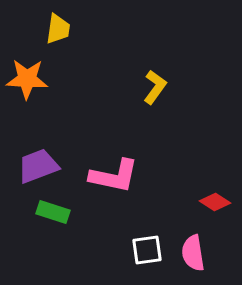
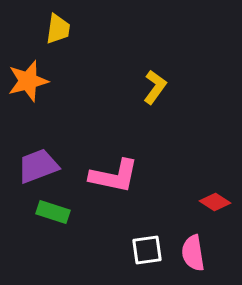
orange star: moved 1 px right, 2 px down; rotated 18 degrees counterclockwise
